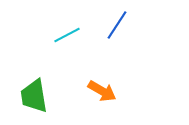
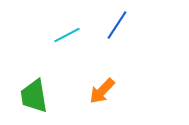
orange arrow: rotated 104 degrees clockwise
